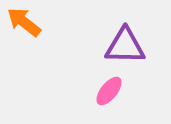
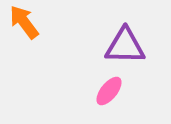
orange arrow: rotated 15 degrees clockwise
